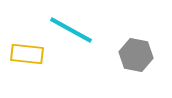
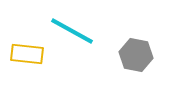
cyan line: moved 1 px right, 1 px down
